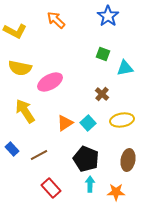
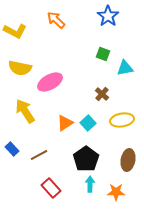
black pentagon: rotated 15 degrees clockwise
